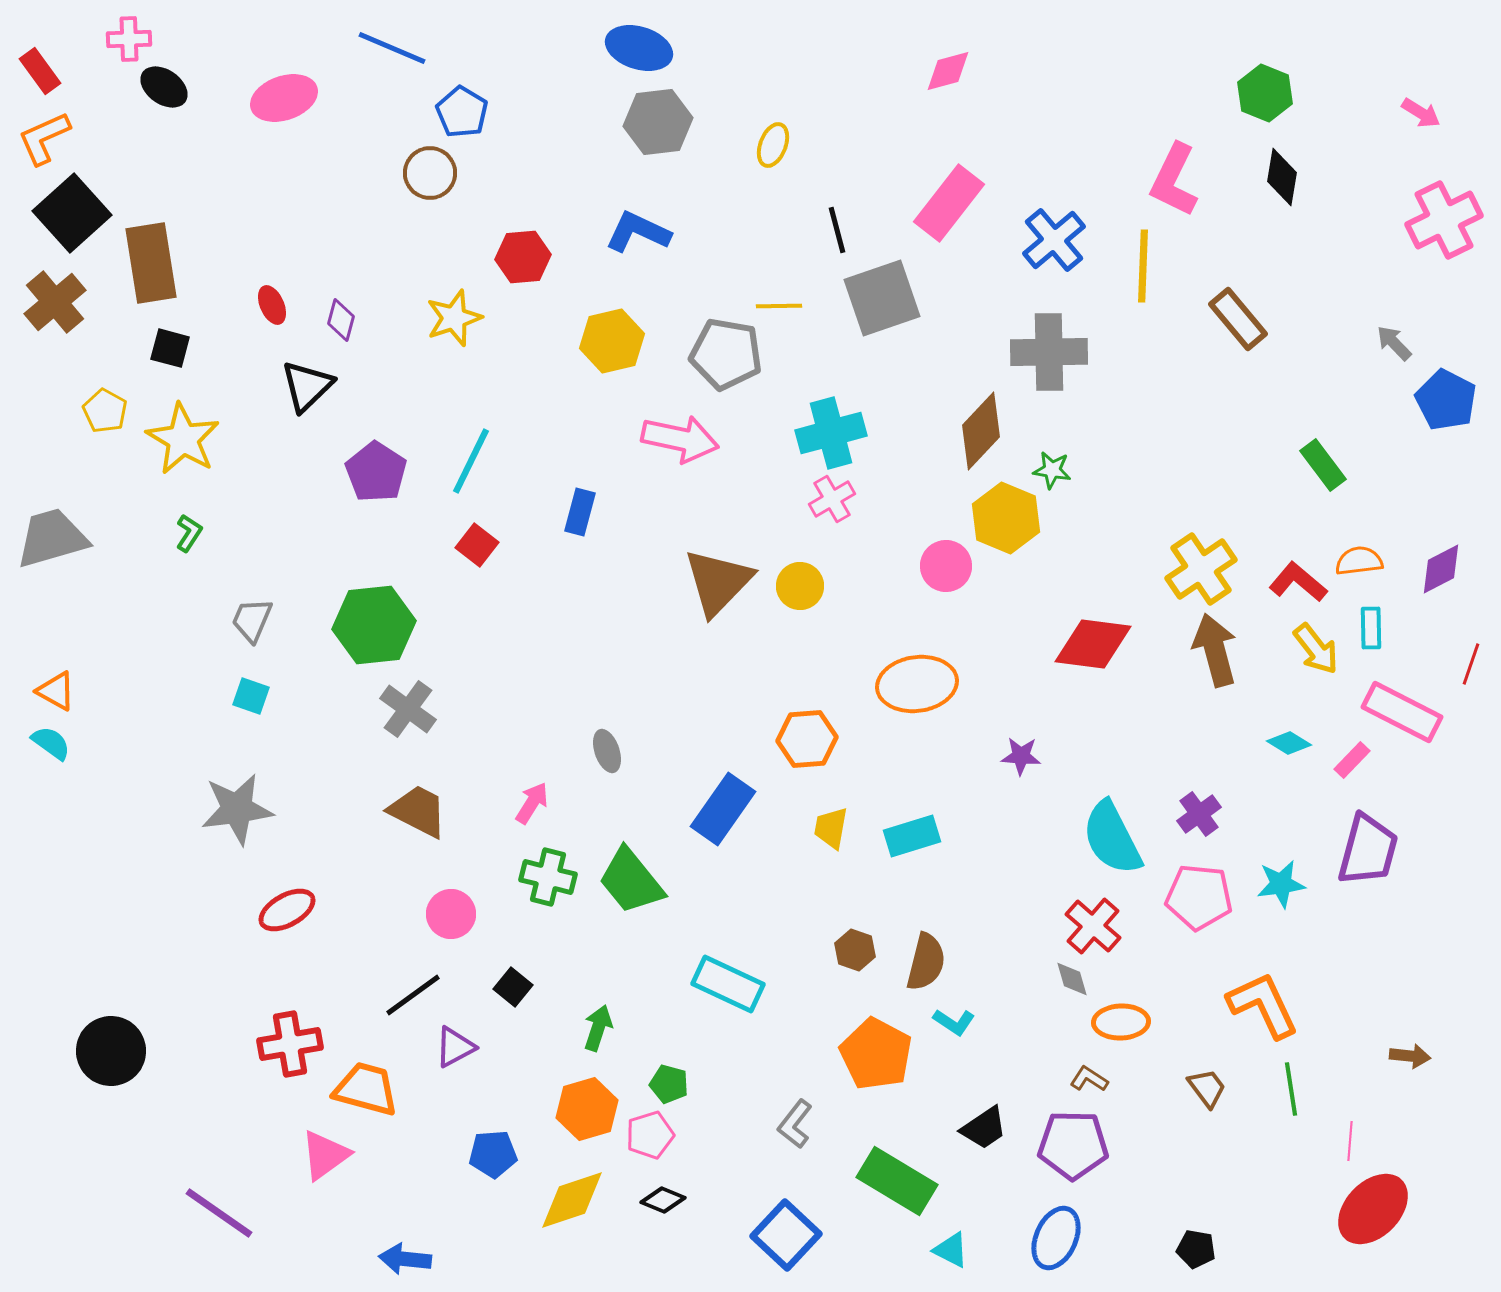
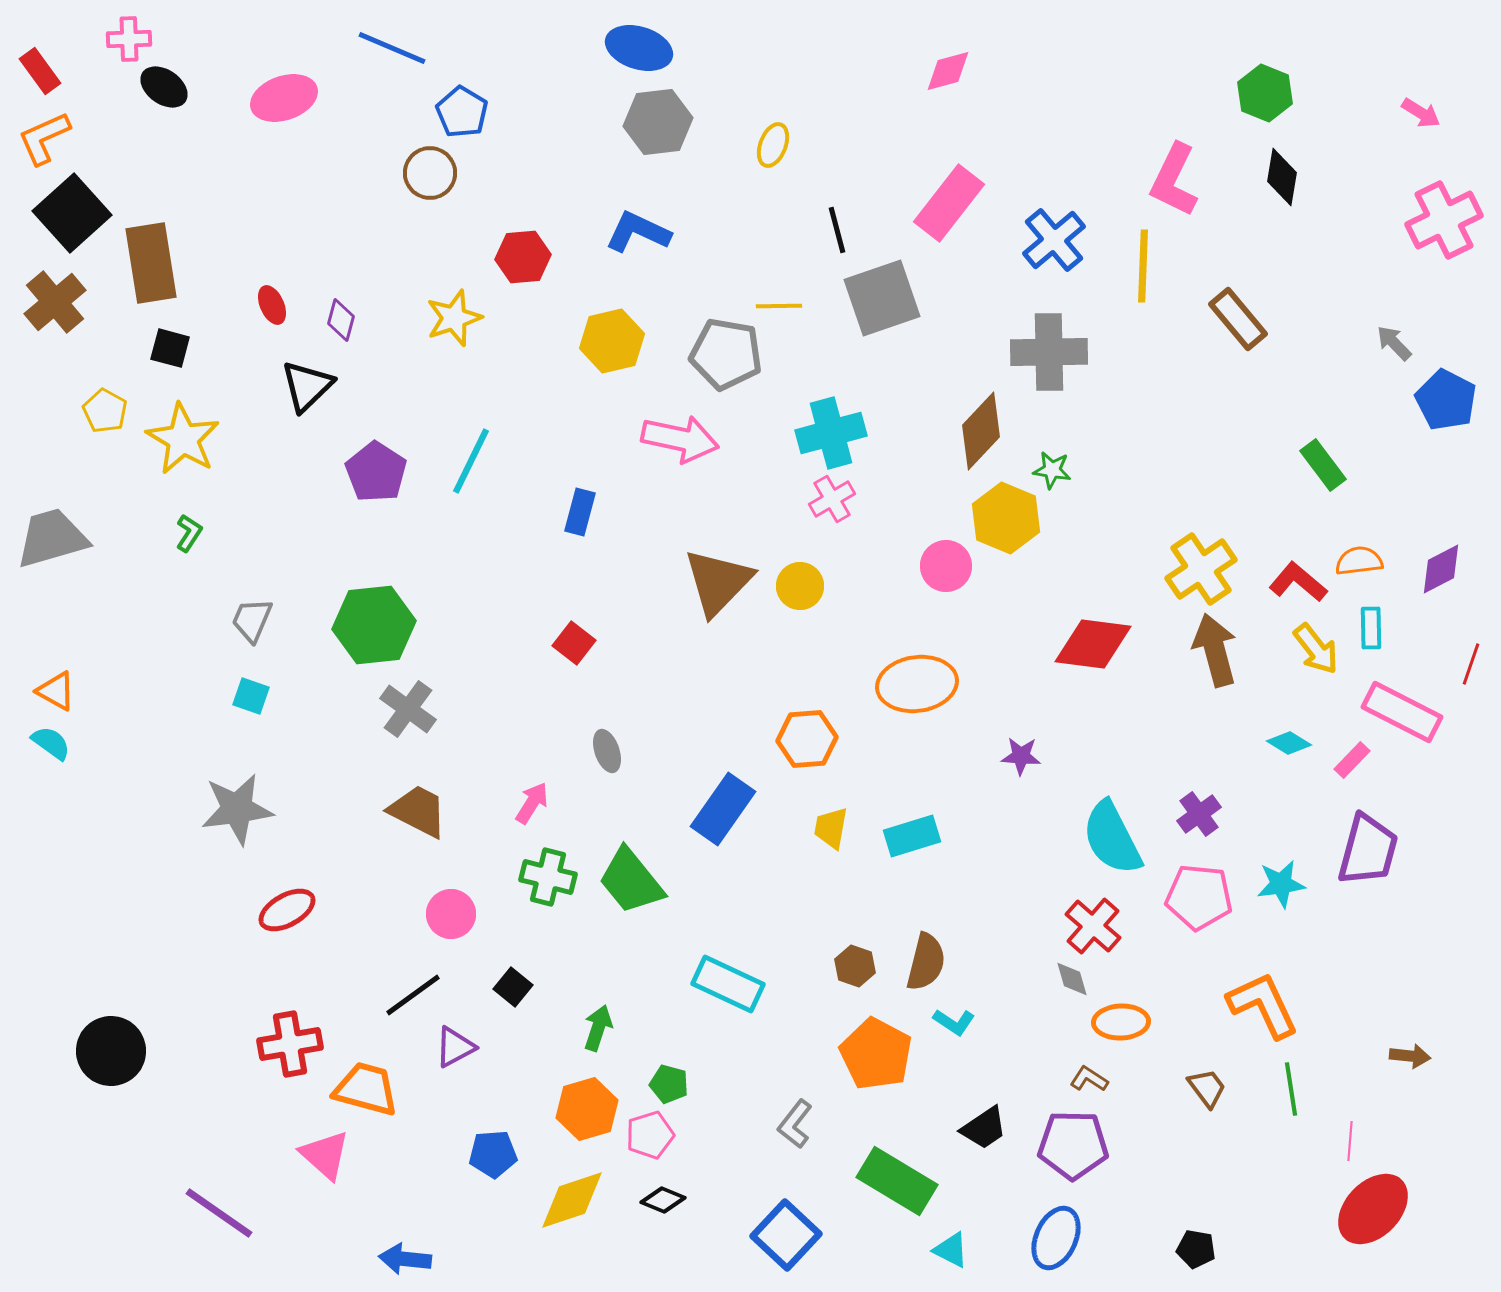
red square at (477, 545): moved 97 px right, 98 px down
brown hexagon at (855, 950): moved 16 px down
pink triangle at (325, 1155): rotated 42 degrees counterclockwise
